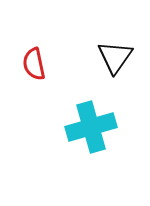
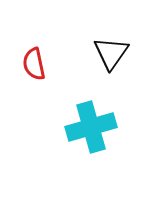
black triangle: moved 4 px left, 4 px up
